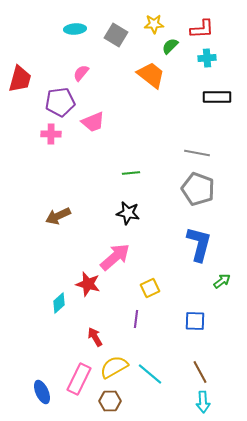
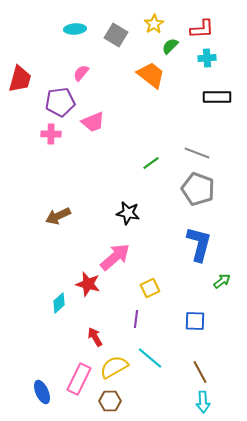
yellow star: rotated 30 degrees counterclockwise
gray line: rotated 10 degrees clockwise
green line: moved 20 px right, 10 px up; rotated 30 degrees counterclockwise
cyan line: moved 16 px up
